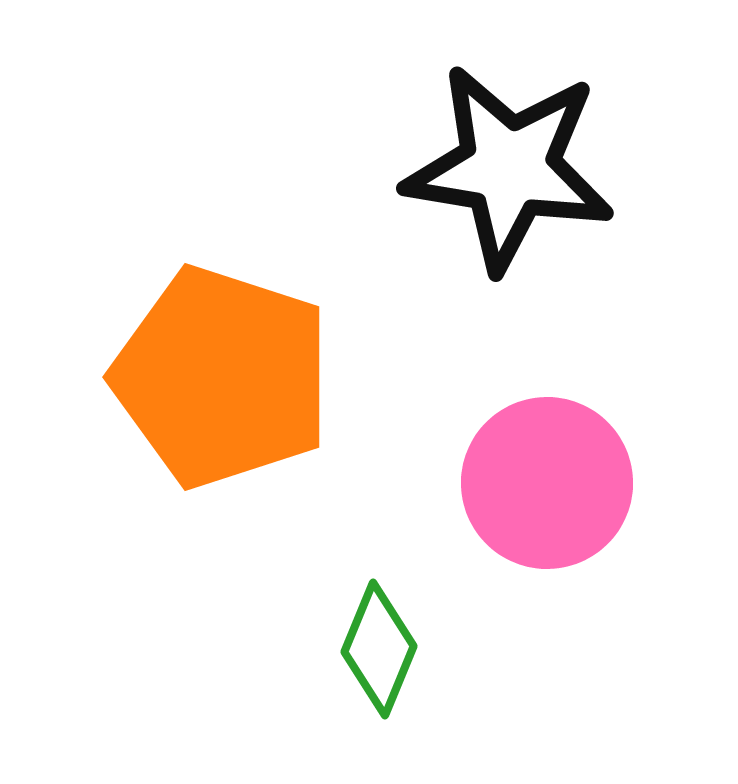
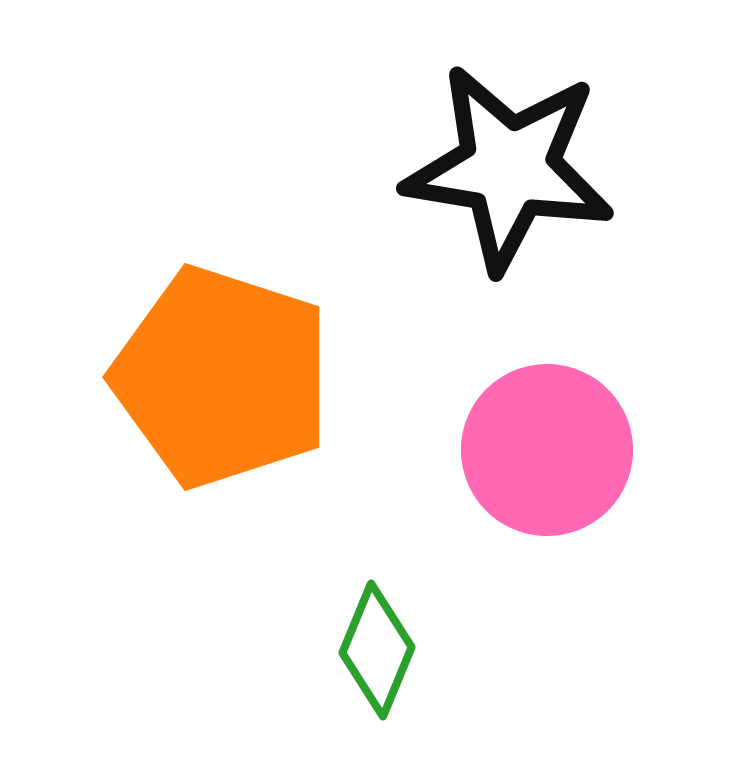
pink circle: moved 33 px up
green diamond: moved 2 px left, 1 px down
